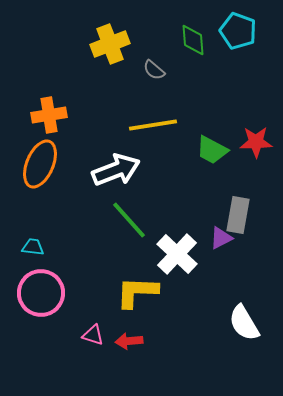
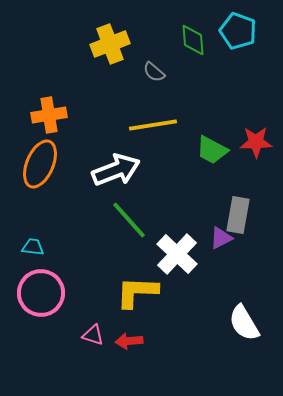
gray semicircle: moved 2 px down
